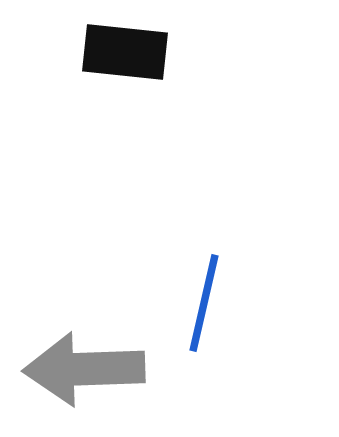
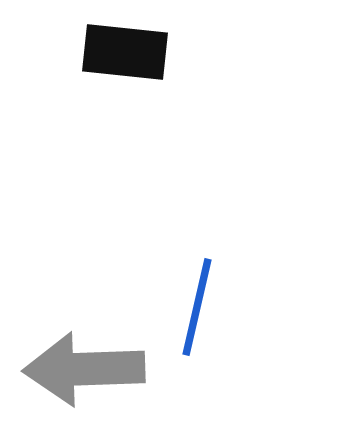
blue line: moved 7 px left, 4 px down
